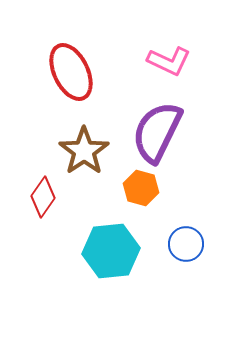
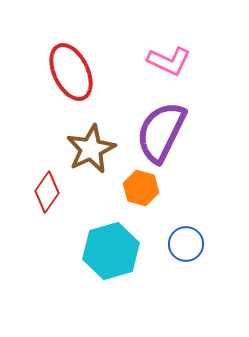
purple semicircle: moved 4 px right
brown star: moved 7 px right, 2 px up; rotated 9 degrees clockwise
red diamond: moved 4 px right, 5 px up
cyan hexagon: rotated 10 degrees counterclockwise
